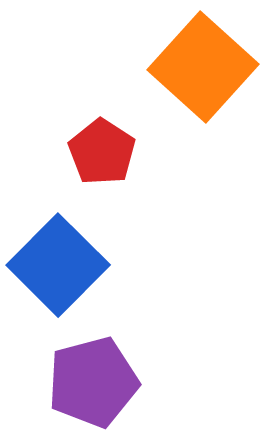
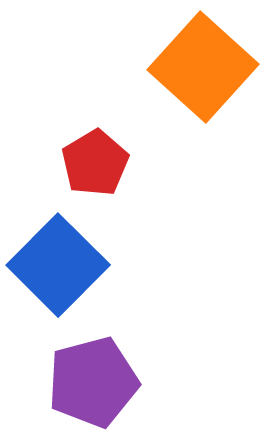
red pentagon: moved 7 px left, 11 px down; rotated 8 degrees clockwise
